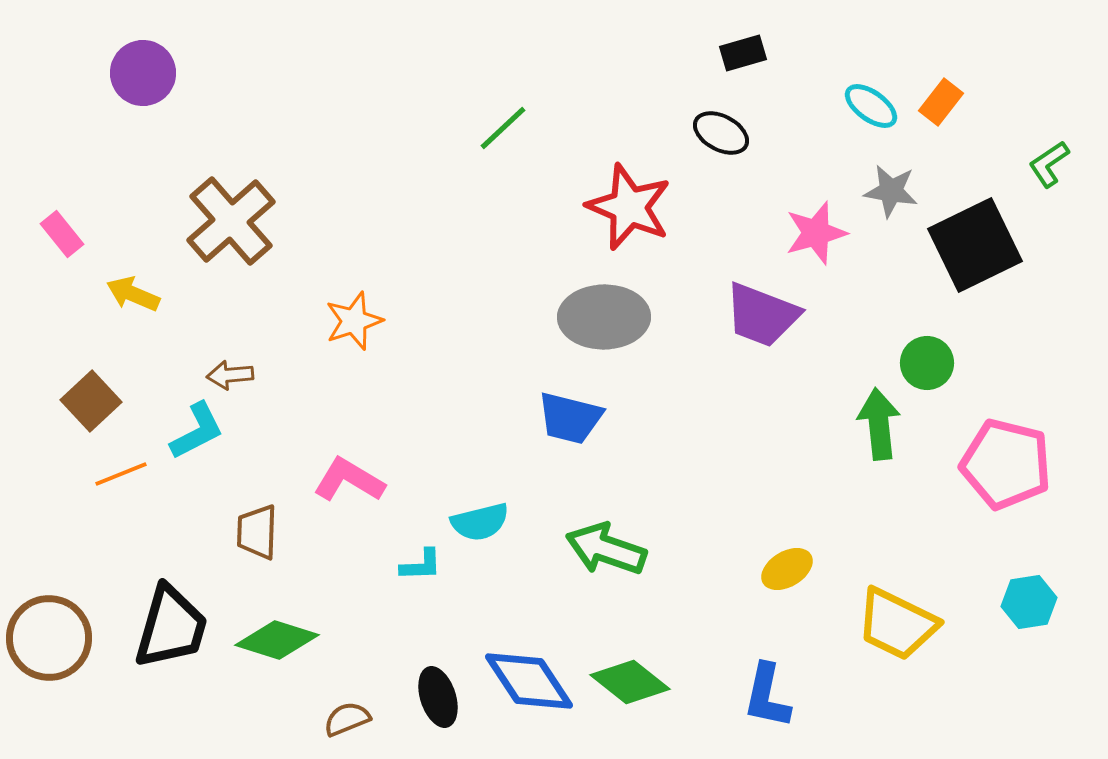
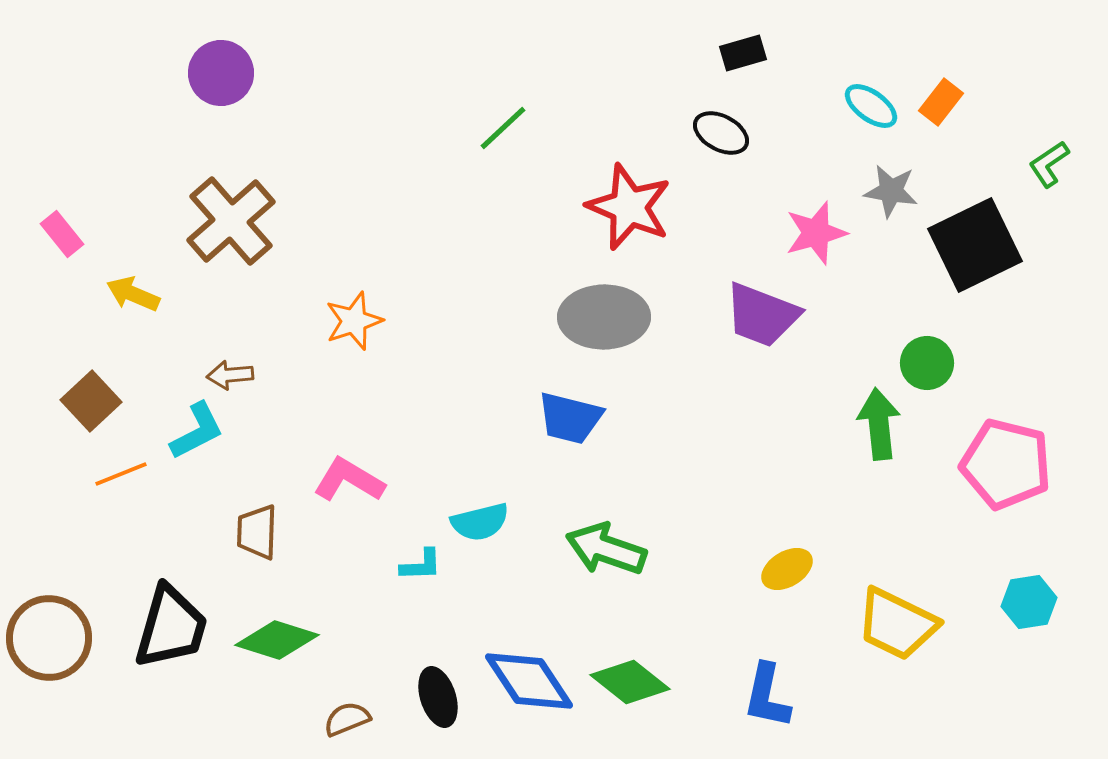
purple circle at (143, 73): moved 78 px right
